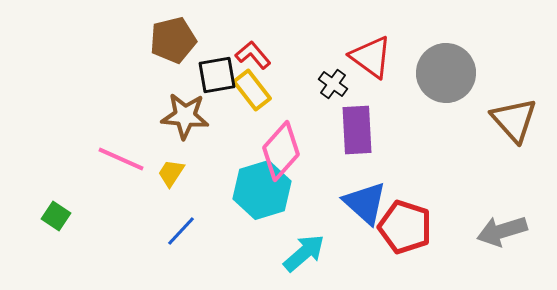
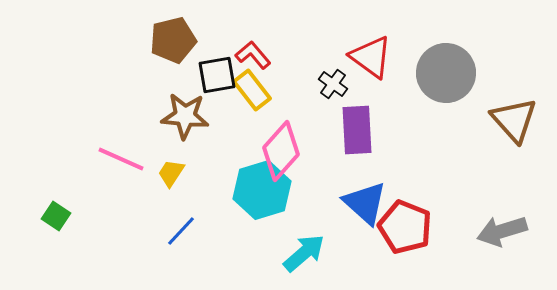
red pentagon: rotated 4 degrees clockwise
